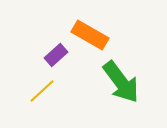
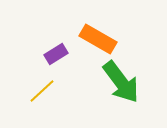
orange rectangle: moved 8 px right, 4 px down
purple rectangle: moved 1 px up; rotated 10 degrees clockwise
